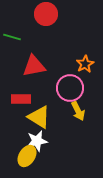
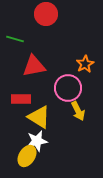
green line: moved 3 px right, 2 px down
pink circle: moved 2 px left
